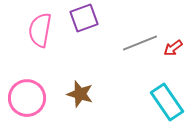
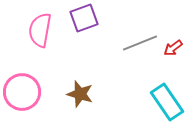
pink circle: moved 5 px left, 6 px up
